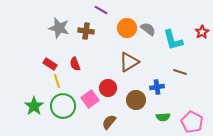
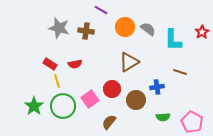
orange circle: moved 2 px left, 1 px up
cyan L-shape: rotated 15 degrees clockwise
red semicircle: rotated 80 degrees counterclockwise
red circle: moved 4 px right, 1 px down
